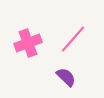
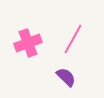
pink line: rotated 12 degrees counterclockwise
